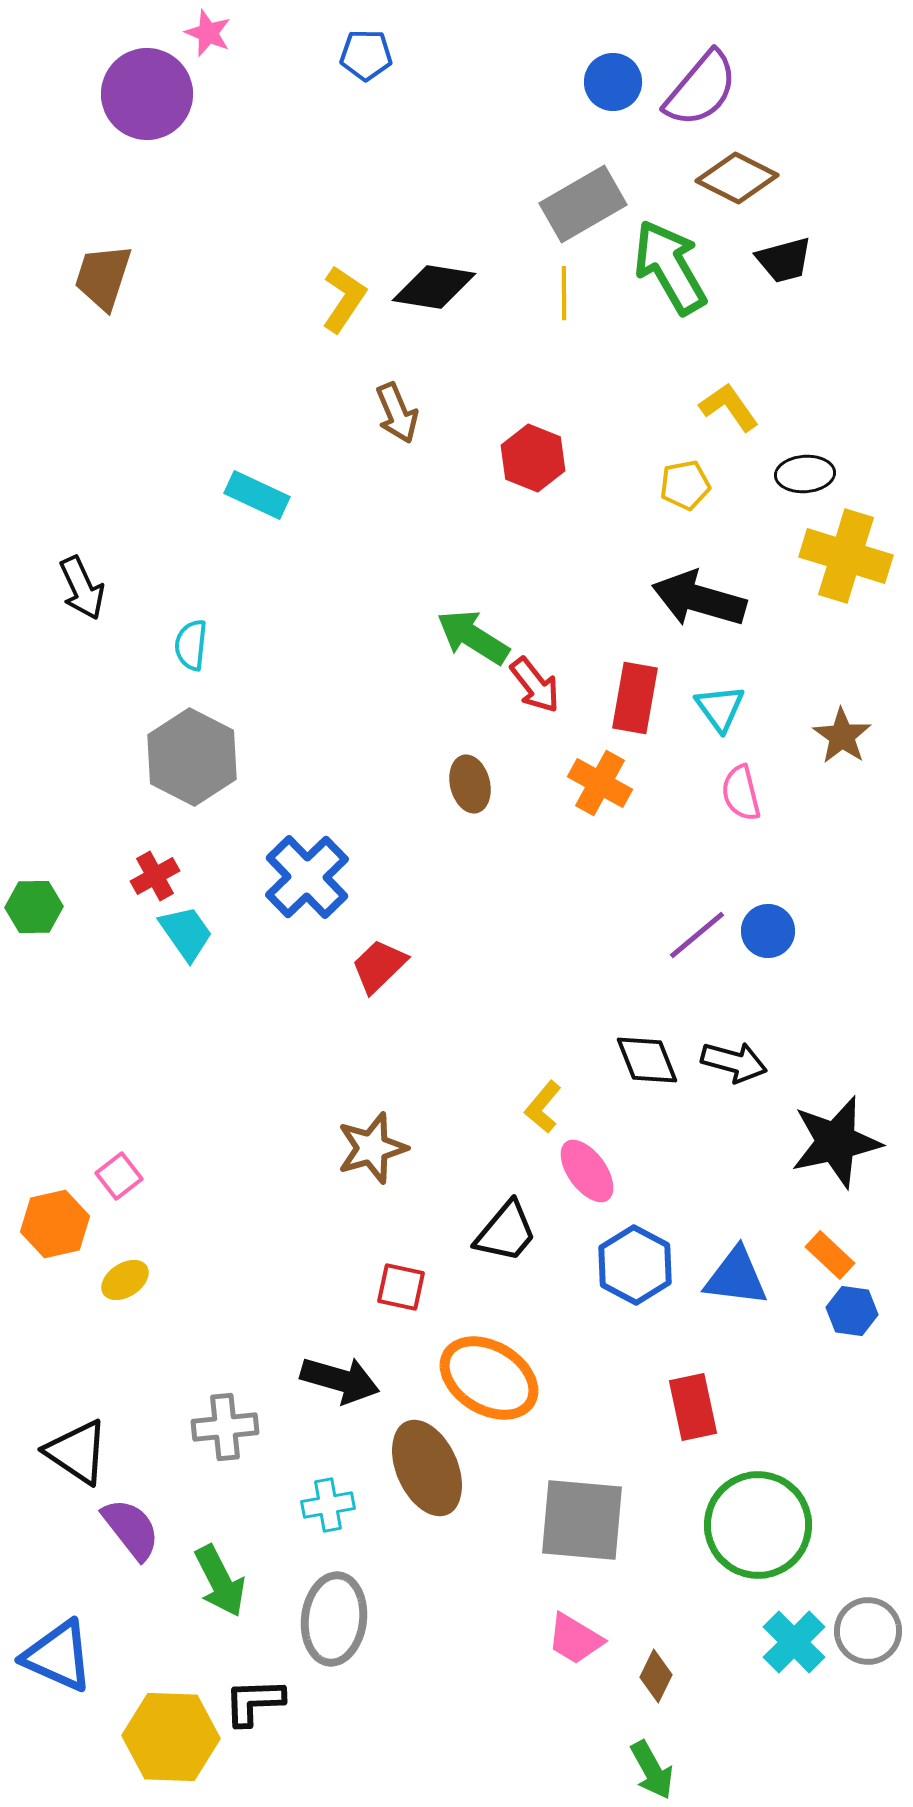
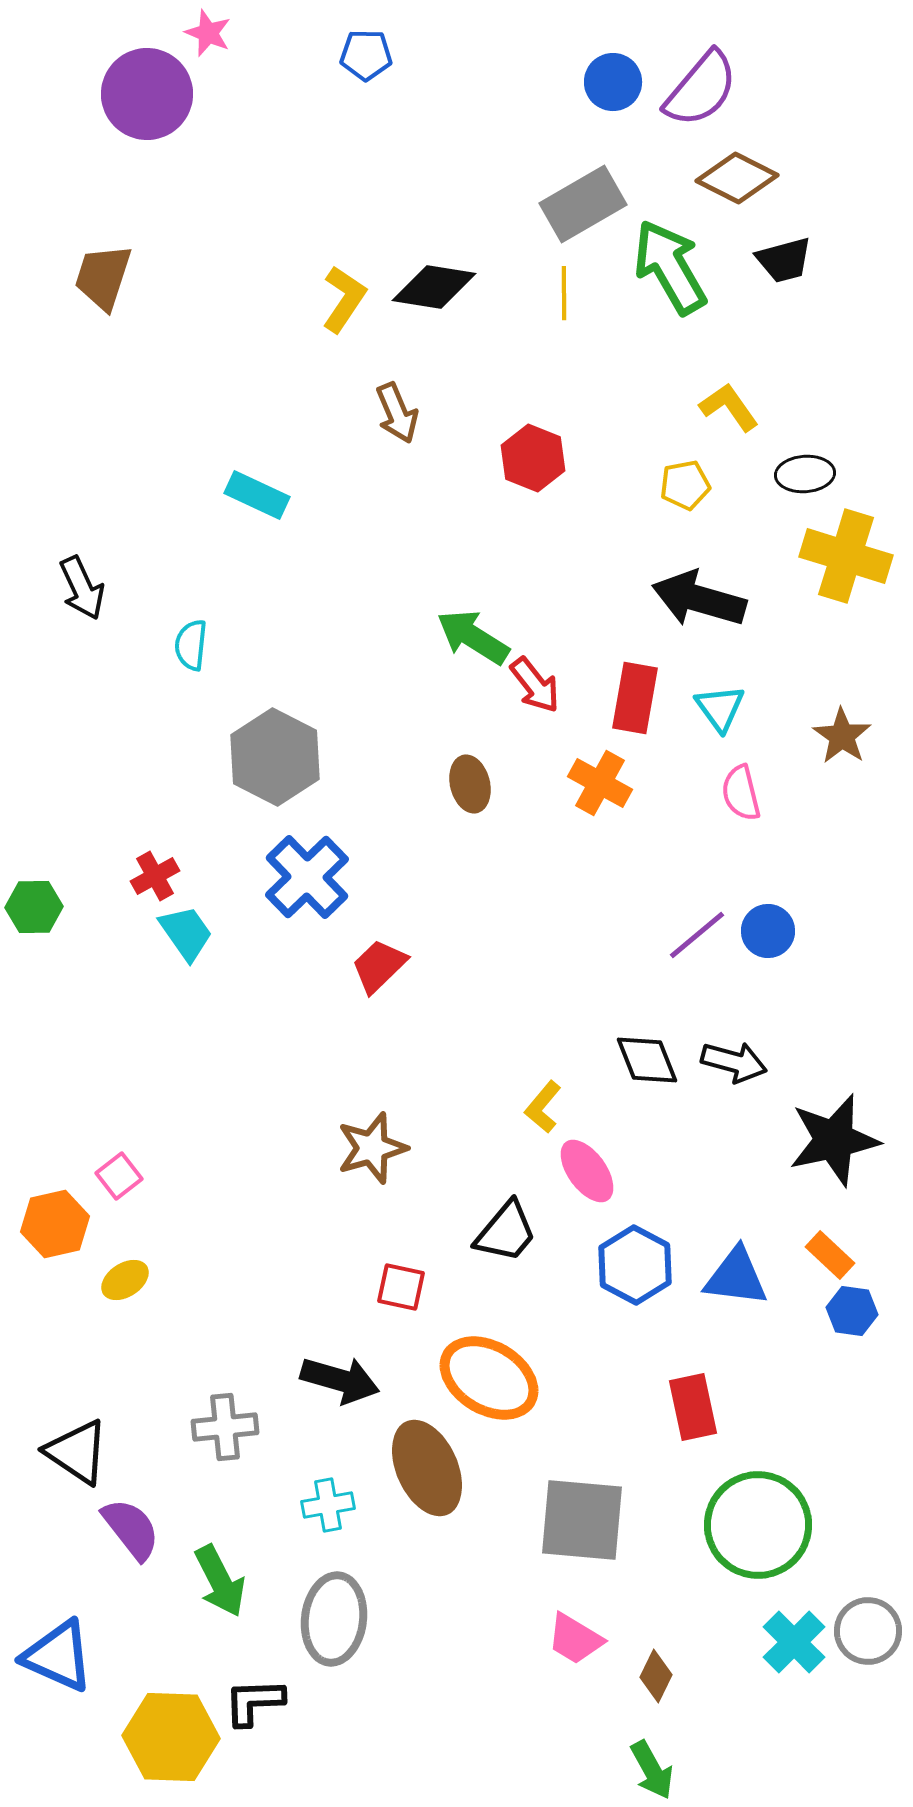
gray hexagon at (192, 757): moved 83 px right
black star at (836, 1142): moved 2 px left, 2 px up
